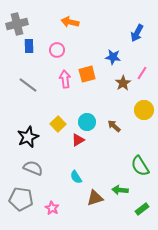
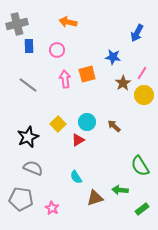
orange arrow: moved 2 px left
yellow circle: moved 15 px up
